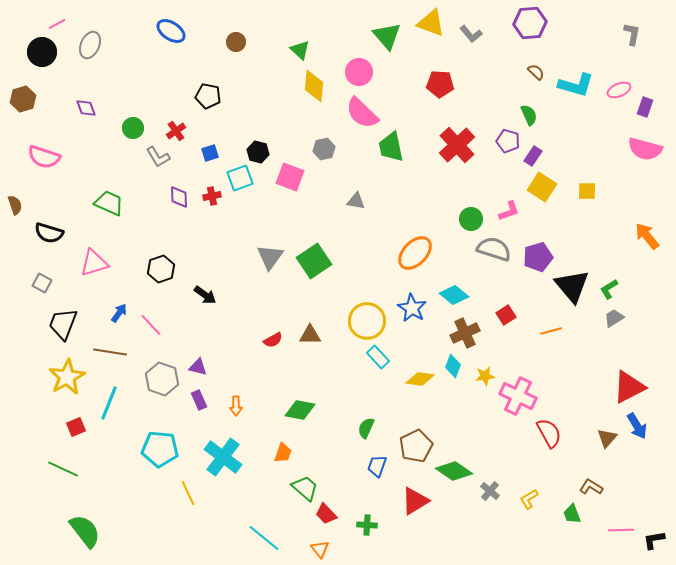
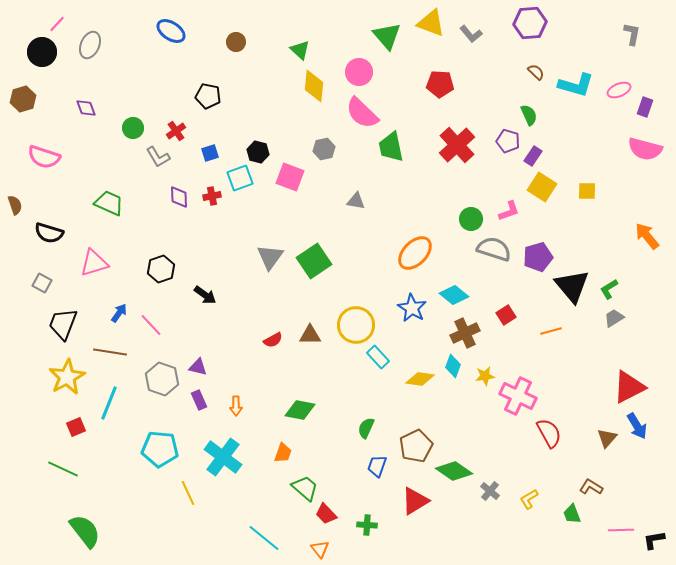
pink line at (57, 24): rotated 18 degrees counterclockwise
yellow circle at (367, 321): moved 11 px left, 4 px down
